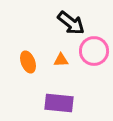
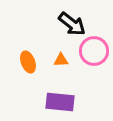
black arrow: moved 1 px right, 1 px down
purple rectangle: moved 1 px right, 1 px up
